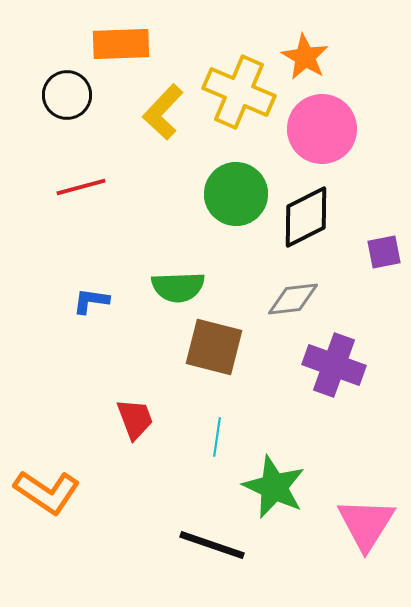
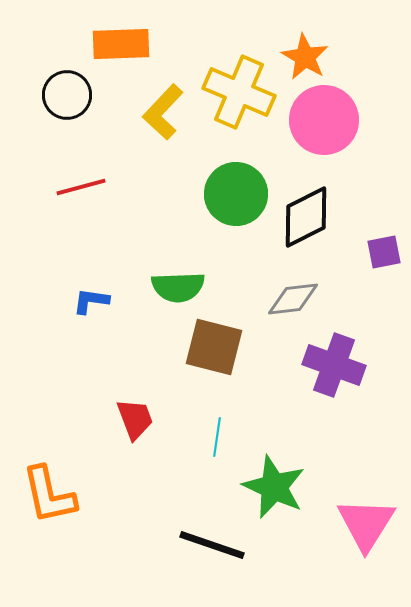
pink circle: moved 2 px right, 9 px up
orange L-shape: moved 2 px right, 3 px down; rotated 44 degrees clockwise
